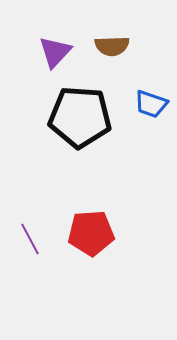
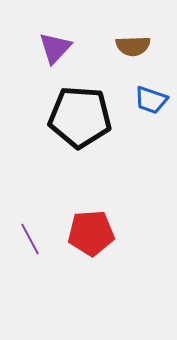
brown semicircle: moved 21 px right
purple triangle: moved 4 px up
blue trapezoid: moved 4 px up
